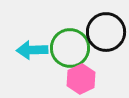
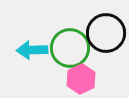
black circle: moved 1 px down
